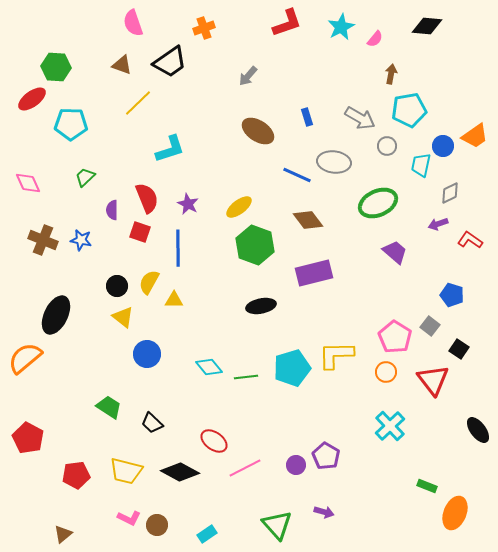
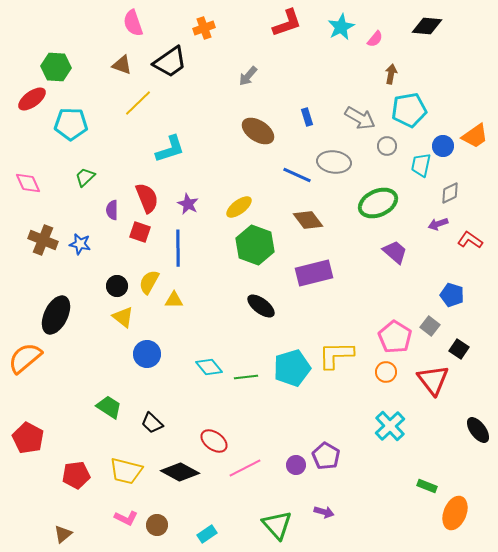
blue star at (81, 240): moved 1 px left, 4 px down
black ellipse at (261, 306): rotated 48 degrees clockwise
pink L-shape at (129, 518): moved 3 px left
